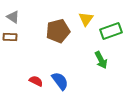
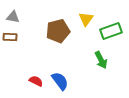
gray triangle: rotated 24 degrees counterclockwise
